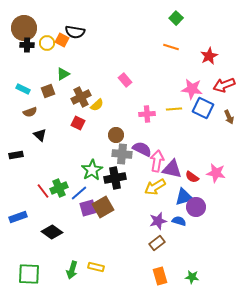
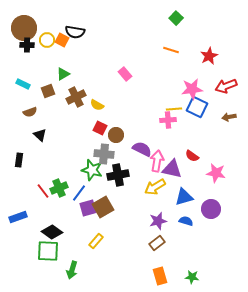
yellow circle at (47, 43): moved 3 px up
orange line at (171, 47): moved 3 px down
pink rectangle at (125, 80): moved 6 px up
red arrow at (224, 85): moved 2 px right, 1 px down
cyan rectangle at (23, 89): moved 5 px up
pink star at (192, 89): rotated 15 degrees counterclockwise
brown cross at (81, 97): moved 5 px left
yellow semicircle at (97, 105): rotated 72 degrees clockwise
blue square at (203, 108): moved 6 px left, 1 px up
pink cross at (147, 114): moved 21 px right, 6 px down
brown arrow at (229, 117): rotated 104 degrees clockwise
red square at (78, 123): moved 22 px right, 5 px down
gray cross at (122, 154): moved 18 px left
black rectangle at (16, 155): moved 3 px right, 5 px down; rotated 72 degrees counterclockwise
green star at (92, 170): rotated 25 degrees counterclockwise
red semicircle at (192, 177): moved 21 px up
black cross at (115, 178): moved 3 px right, 3 px up
blue line at (79, 193): rotated 12 degrees counterclockwise
purple circle at (196, 207): moved 15 px right, 2 px down
blue semicircle at (179, 221): moved 7 px right
yellow rectangle at (96, 267): moved 26 px up; rotated 63 degrees counterclockwise
green square at (29, 274): moved 19 px right, 23 px up
